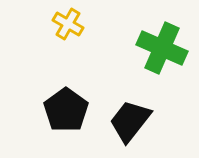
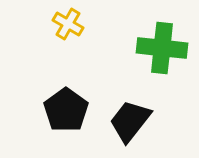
green cross: rotated 18 degrees counterclockwise
